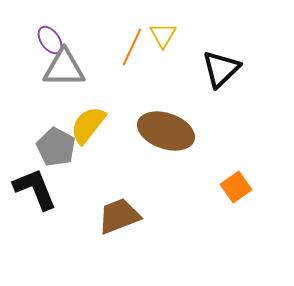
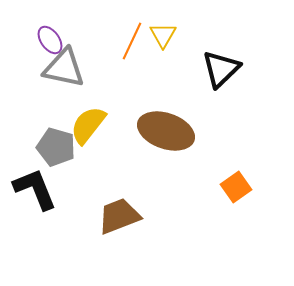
orange line: moved 6 px up
gray triangle: rotated 12 degrees clockwise
gray pentagon: rotated 12 degrees counterclockwise
